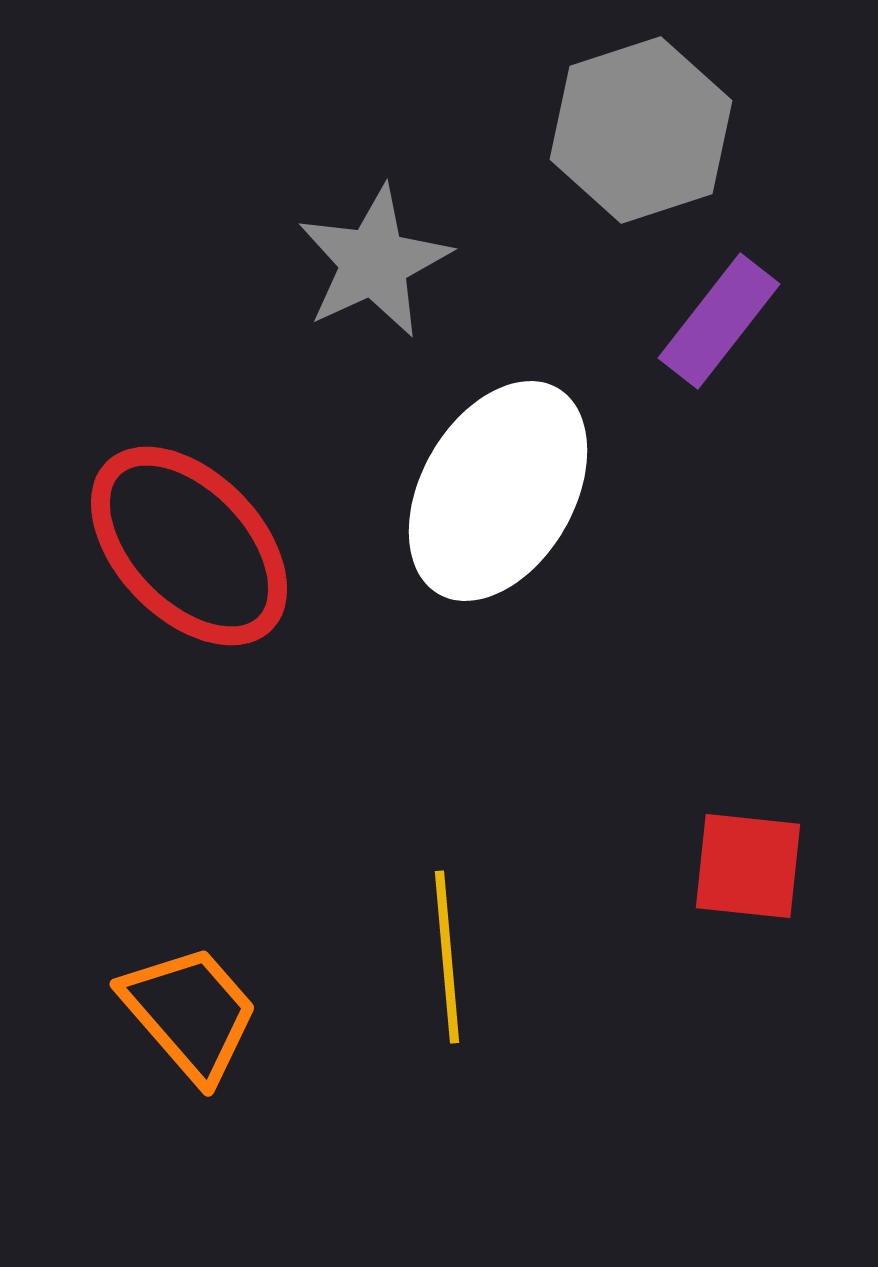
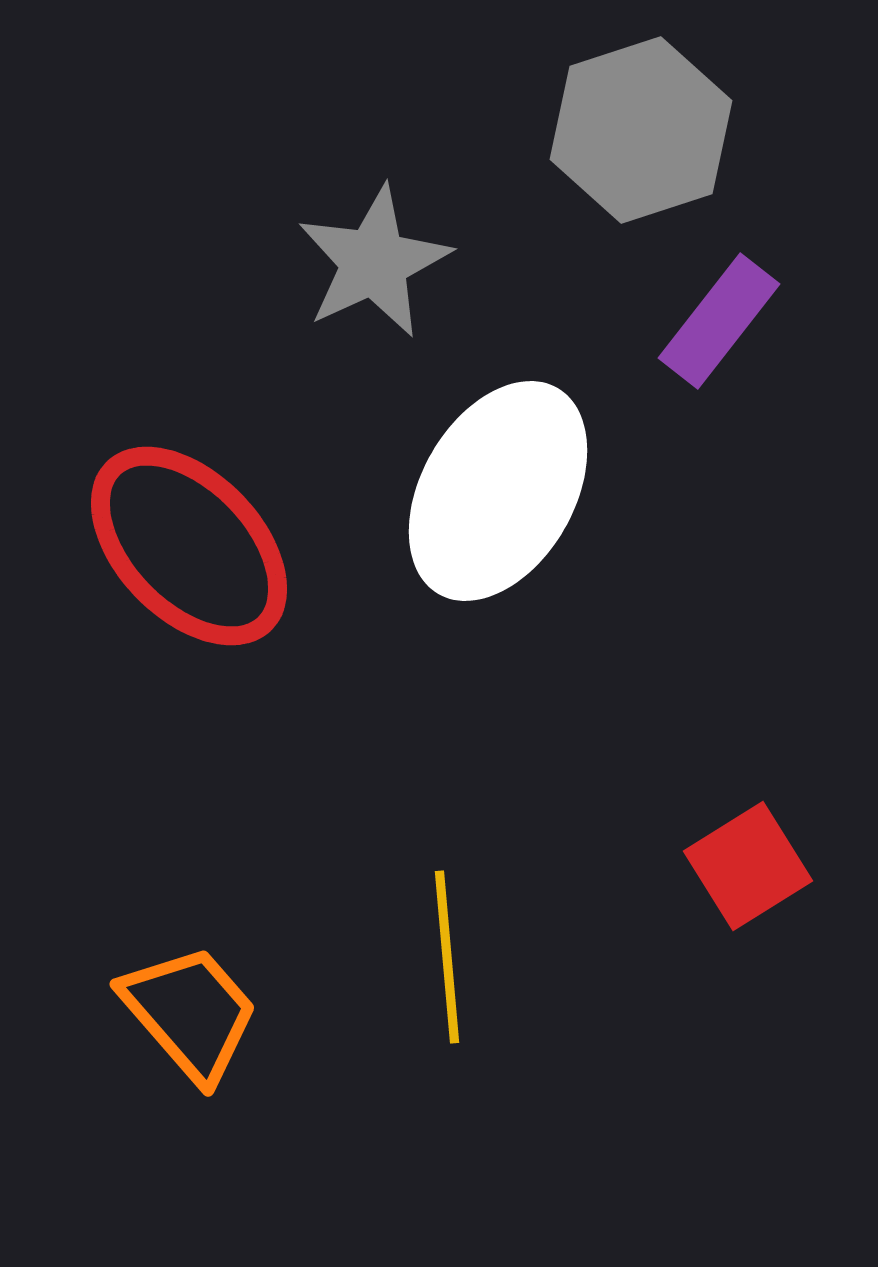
red square: rotated 38 degrees counterclockwise
